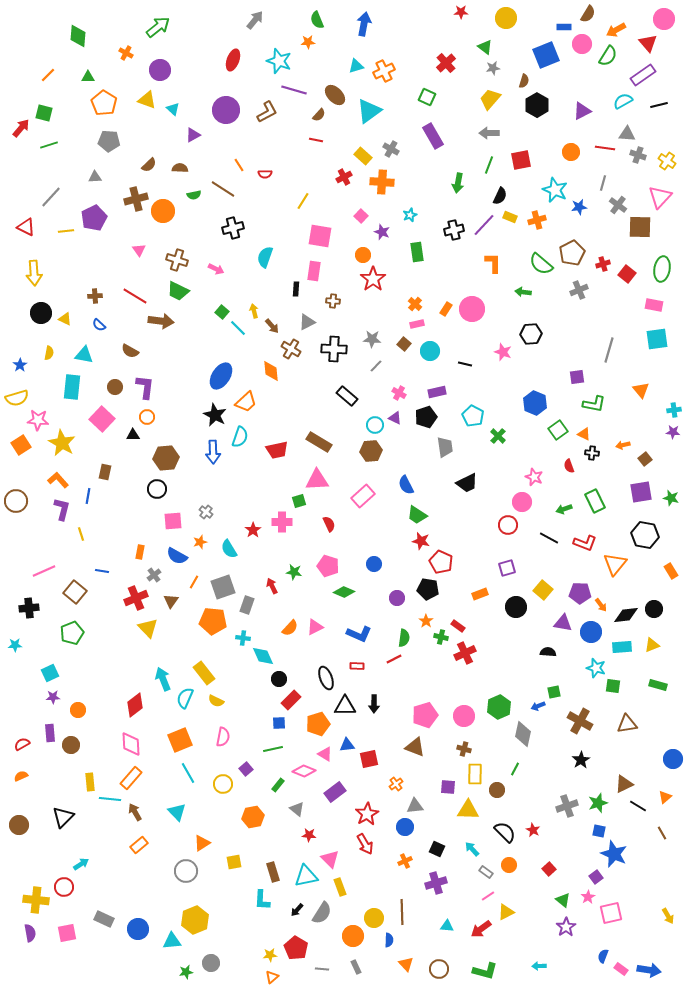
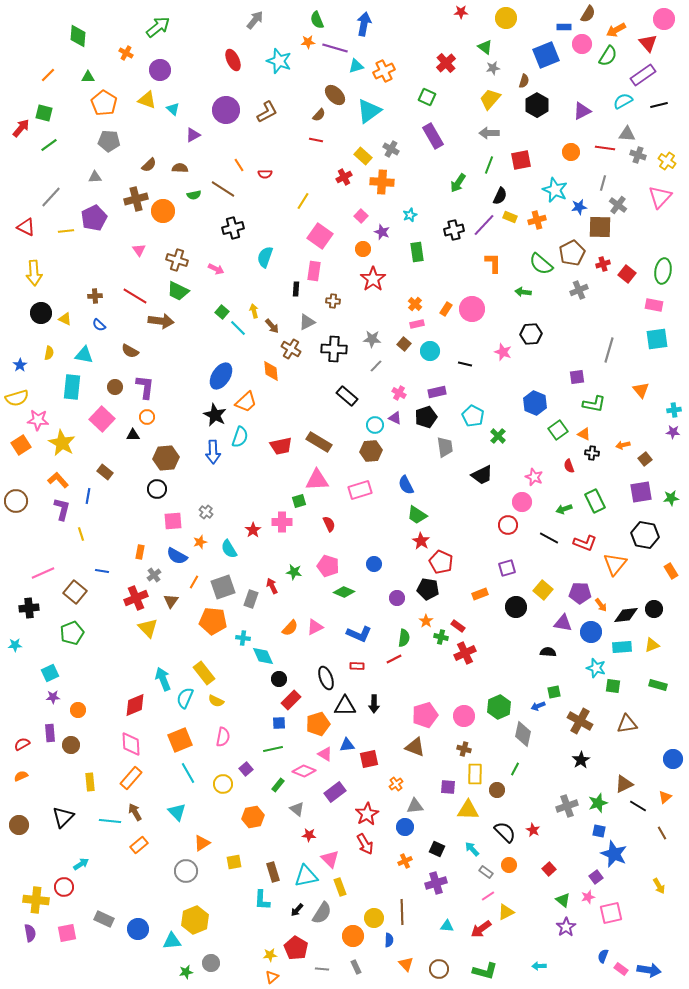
red ellipse at (233, 60): rotated 45 degrees counterclockwise
purple line at (294, 90): moved 41 px right, 42 px up
green line at (49, 145): rotated 18 degrees counterclockwise
green arrow at (458, 183): rotated 24 degrees clockwise
brown square at (640, 227): moved 40 px left
pink square at (320, 236): rotated 25 degrees clockwise
orange circle at (363, 255): moved 6 px up
green ellipse at (662, 269): moved 1 px right, 2 px down
red trapezoid at (277, 450): moved 4 px right, 4 px up
brown rectangle at (105, 472): rotated 63 degrees counterclockwise
black trapezoid at (467, 483): moved 15 px right, 8 px up
pink rectangle at (363, 496): moved 3 px left, 6 px up; rotated 25 degrees clockwise
green star at (671, 498): rotated 21 degrees counterclockwise
red star at (421, 541): rotated 18 degrees clockwise
pink line at (44, 571): moved 1 px left, 2 px down
gray rectangle at (247, 605): moved 4 px right, 6 px up
red diamond at (135, 705): rotated 15 degrees clockwise
cyan line at (110, 799): moved 22 px down
pink star at (588, 897): rotated 16 degrees clockwise
yellow arrow at (668, 916): moved 9 px left, 30 px up
